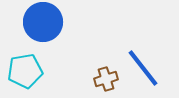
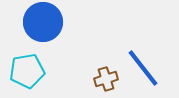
cyan pentagon: moved 2 px right
